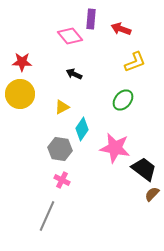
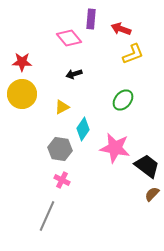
pink diamond: moved 1 px left, 2 px down
yellow L-shape: moved 2 px left, 8 px up
black arrow: rotated 42 degrees counterclockwise
yellow circle: moved 2 px right
cyan diamond: moved 1 px right
black trapezoid: moved 3 px right, 3 px up
